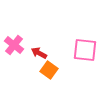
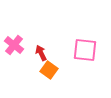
red arrow: moved 2 px right; rotated 35 degrees clockwise
